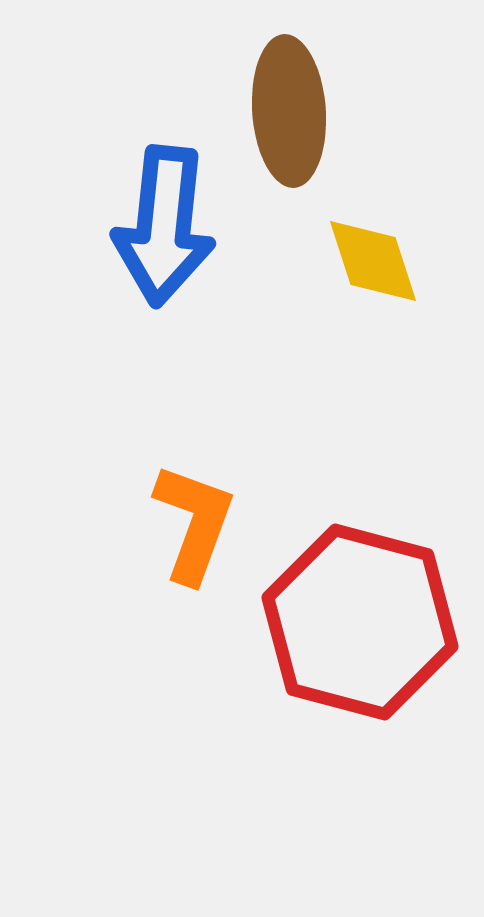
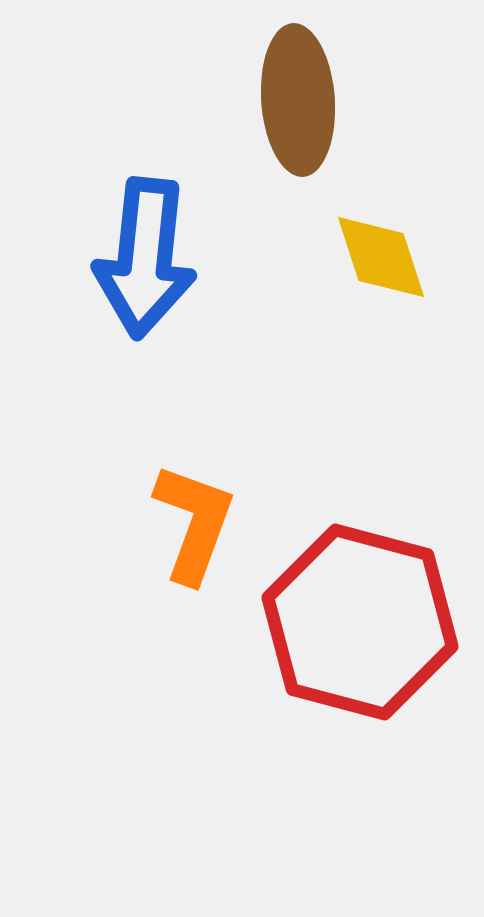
brown ellipse: moved 9 px right, 11 px up
blue arrow: moved 19 px left, 32 px down
yellow diamond: moved 8 px right, 4 px up
